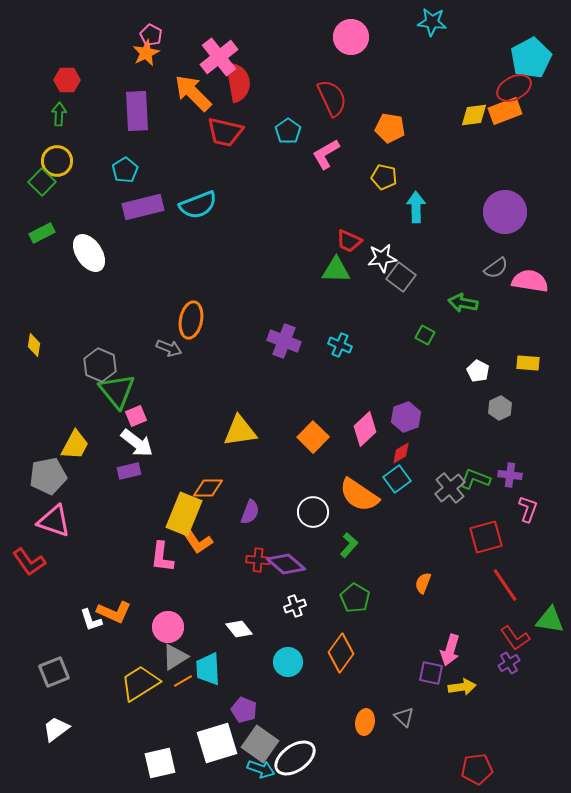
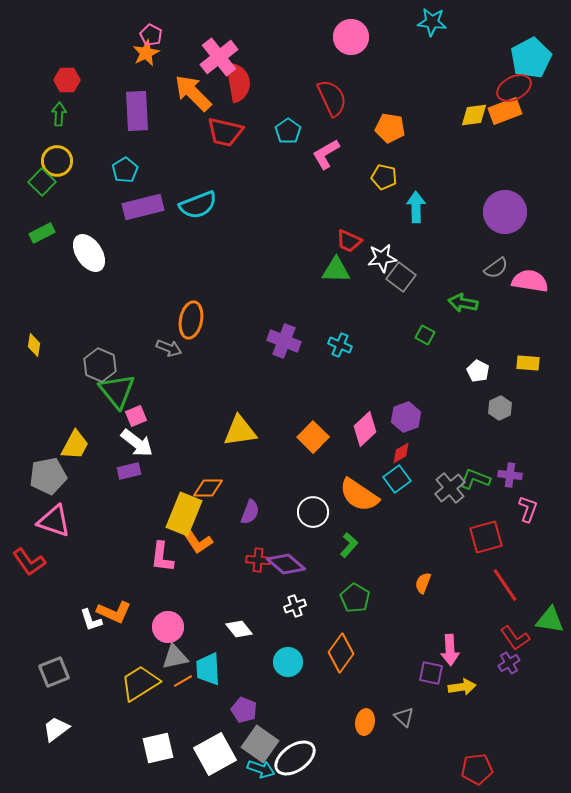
pink arrow at (450, 650): rotated 20 degrees counterclockwise
gray triangle at (175, 657): rotated 20 degrees clockwise
white square at (217, 743): moved 2 px left, 11 px down; rotated 12 degrees counterclockwise
white square at (160, 763): moved 2 px left, 15 px up
